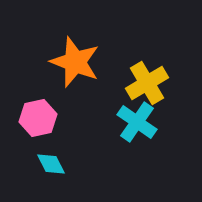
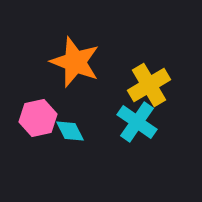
yellow cross: moved 2 px right, 2 px down
cyan diamond: moved 19 px right, 33 px up
